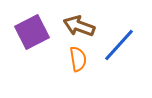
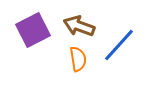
purple square: moved 1 px right, 2 px up
